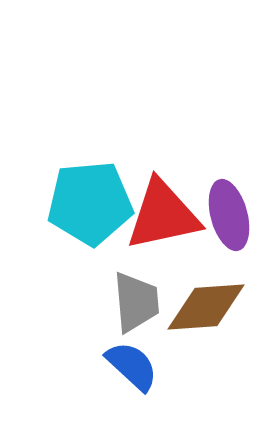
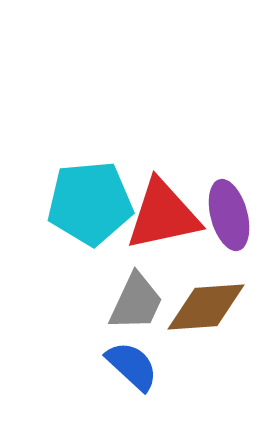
gray trapezoid: rotated 30 degrees clockwise
